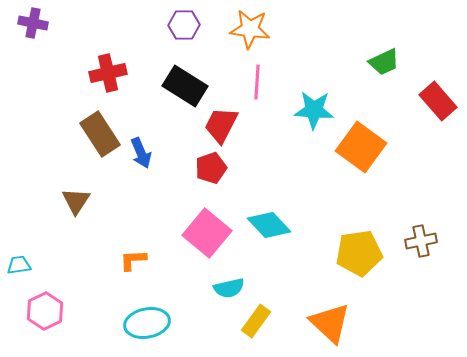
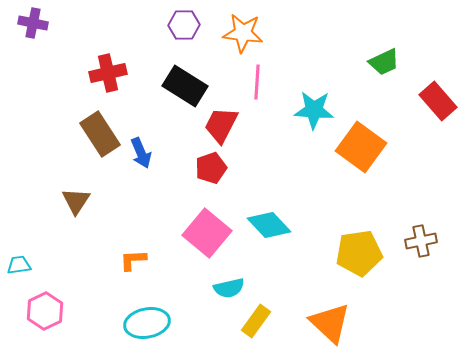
orange star: moved 7 px left, 4 px down
